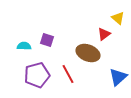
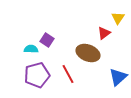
yellow triangle: rotated 24 degrees clockwise
red triangle: moved 1 px up
purple square: rotated 16 degrees clockwise
cyan semicircle: moved 7 px right, 3 px down
